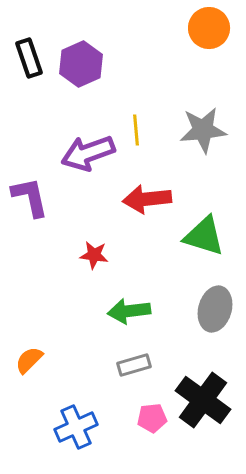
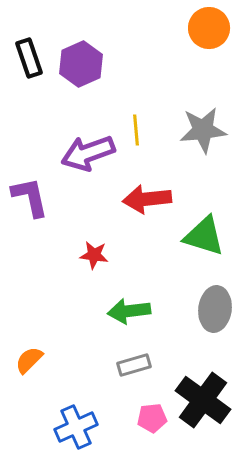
gray ellipse: rotated 9 degrees counterclockwise
